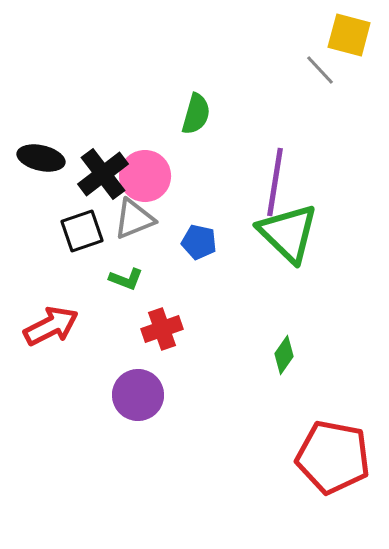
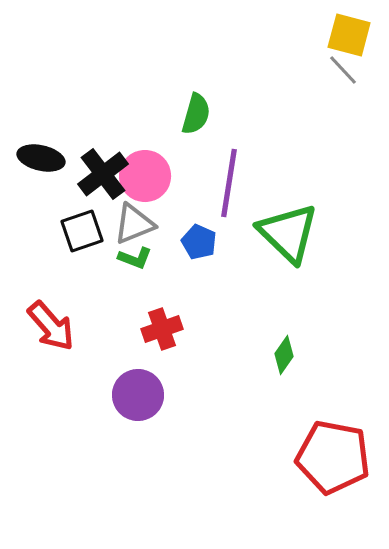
gray line: moved 23 px right
purple line: moved 46 px left, 1 px down
gray triangle: moved 5 px down
blue pentagon: rotated 12 degrees clockwise
green L-shape: moved 9 px right, 21 px up
red arrow: rotated 76 degrees clockwise
